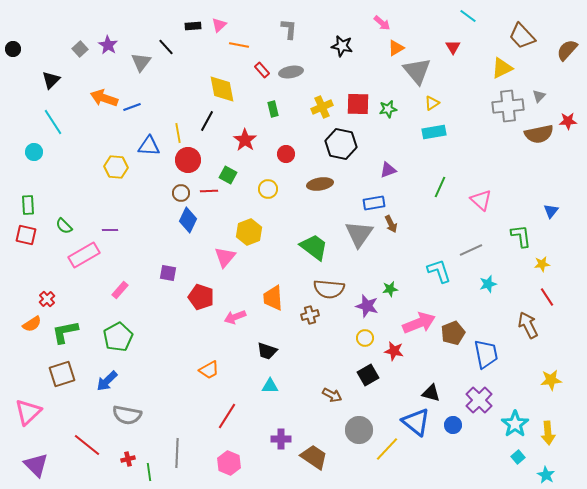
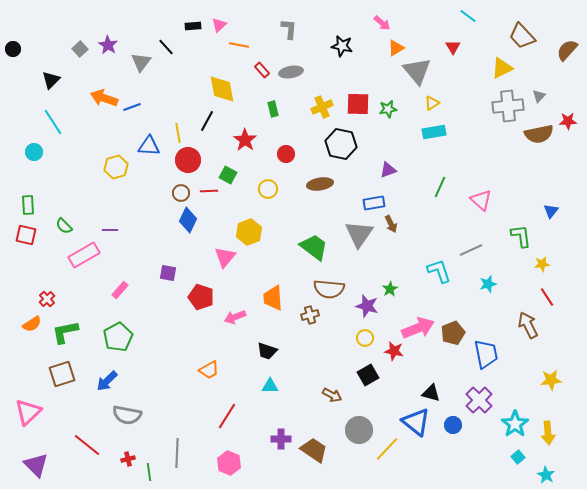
yellow hexagon at (116, 167): rotated 20 degrees counterclockwise
green star at (390, 289): rotated 21 degrees counterclockwise
pink arrow at (419, 323): moved 1 px left, 5 px down
brown trapezoid at (314, 457): moved 7 px up
